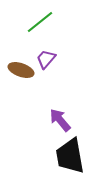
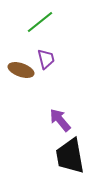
purple trapezoid: rotated 125 degrees clockwise
